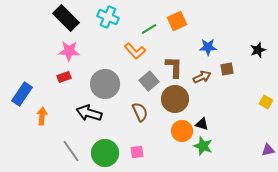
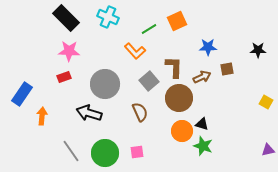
black star: rotated 21 degrees clockwise
brown circle: moved 4 px right, 1 px up
